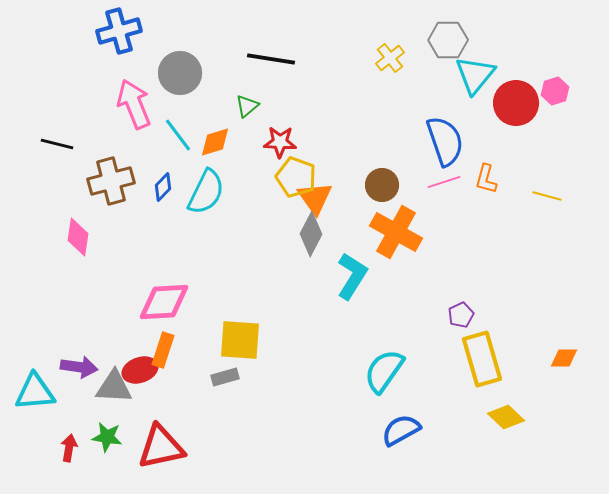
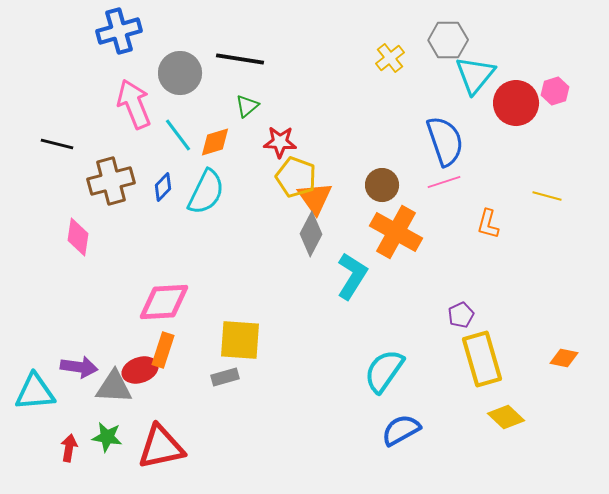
black line at (271, 59): moved 31 px left
orange L-shape at (486, 179): moved 2 px right, 45 px down
orange diamond at (564, 358): rotated 12 degrees clockwise
